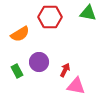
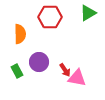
green triangle: rotated 42 degrees counterclockwise
orange semicircle: rotated 60 degrees counterclockwise
red arrow: rotated 120 degrees clockwise
pink triangle: moved 1 px right, 8 px up
